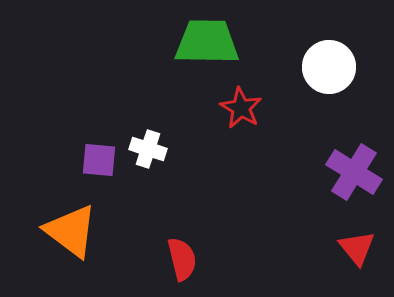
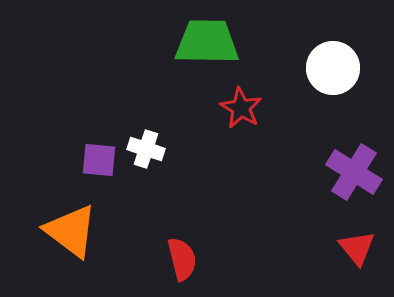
white circle: moved 4 px right, 1 px down
white cross: moved 2 px left
